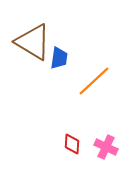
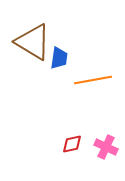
orange line: moved 1 px left, 1 px up; rotated 33 degrees clockwise
red diamond: rotated 75 degrees clockwise
